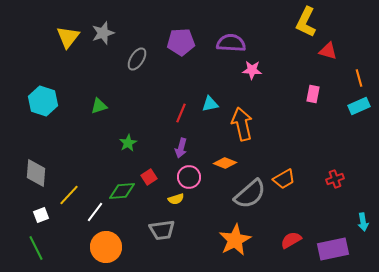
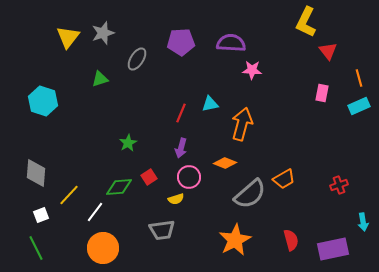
red triangle: rotated 36 degrees clockwise
pink rectangle: moved 9 px right, 1 px up
green triangle: moved 1 px right, 27 px up
orange arrow: rotated 28 degrees clockwise
red cross: moved 4 px right, 6 px down
green diamond: moved 3 px left, 4 px up
red semicircle: rotated 105 degrees clockwise
orange circle: moved 3 px left, 1 px down
